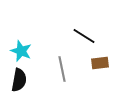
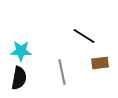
cyan star: rotated 20 degrees counterclockwise
gray line: moved 3 px down
black semicircle: moved 2 px up
